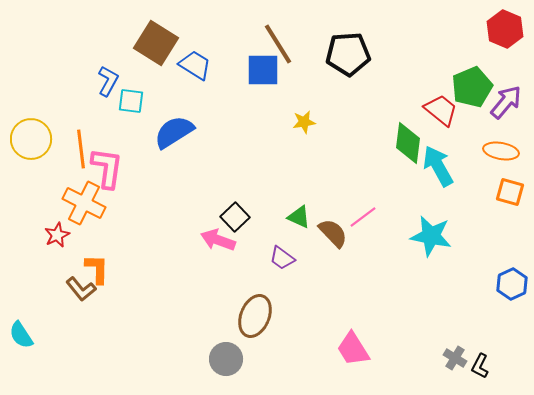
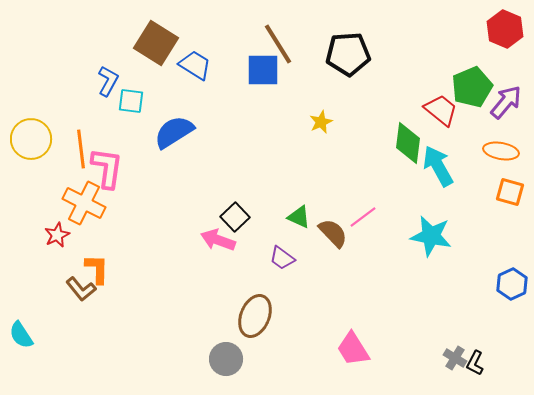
yellow star: moved 17 px right; rotated 15 degrees counterclockwise
black L-shape: moved 5 px left, 3 px up
